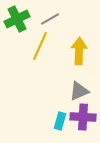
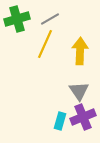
green cross: rotated 10 degrees clockwise
yellow line: moved 5 px right, 2 px up
yellow arrow: moved 1 px right
gray triangle: rotated 40 degrees counterclockwise
purple cross: rotated 25 degrees counterclockwise
